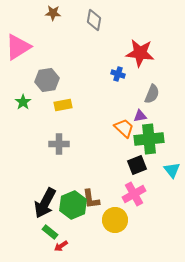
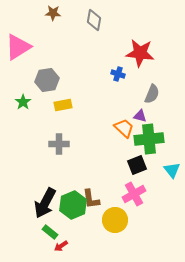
purple triangle: rotated 24 degrees clockwise
